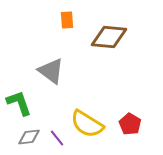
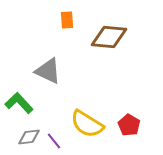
gray triangle: moved 3 px left; rotated 12 degrees counterclockwise
green L-shape: rotated 24 degrees counterclockwise
red pentagon: moved 1 px left, 1 px down
purple line: moved 3 px left, 3 px down
